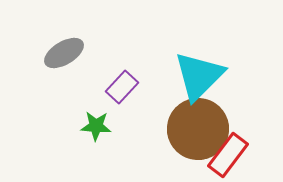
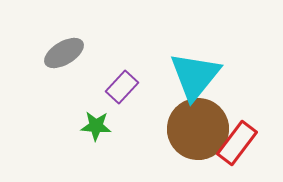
cyan triangle: moved 4 px left; rotated 6 degrees counterclockwise
red rectangle: moved 9 px right, 12 px up
